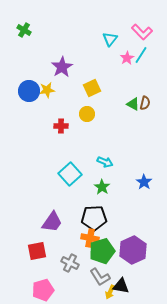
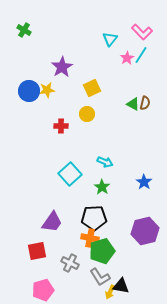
purple hexagon: moved 12 px right, 19 px up; rotated 12 degrees clockwise
